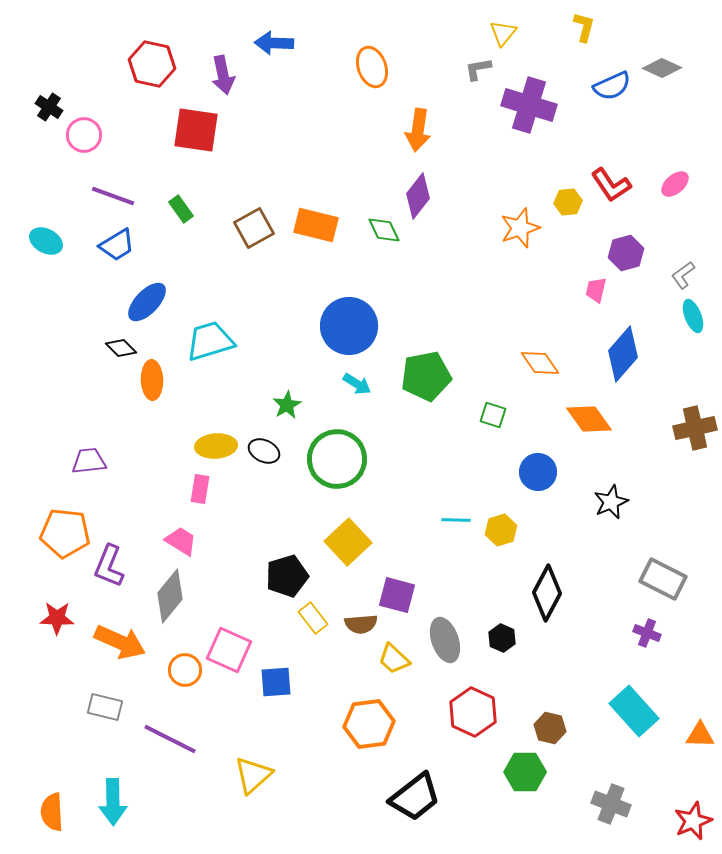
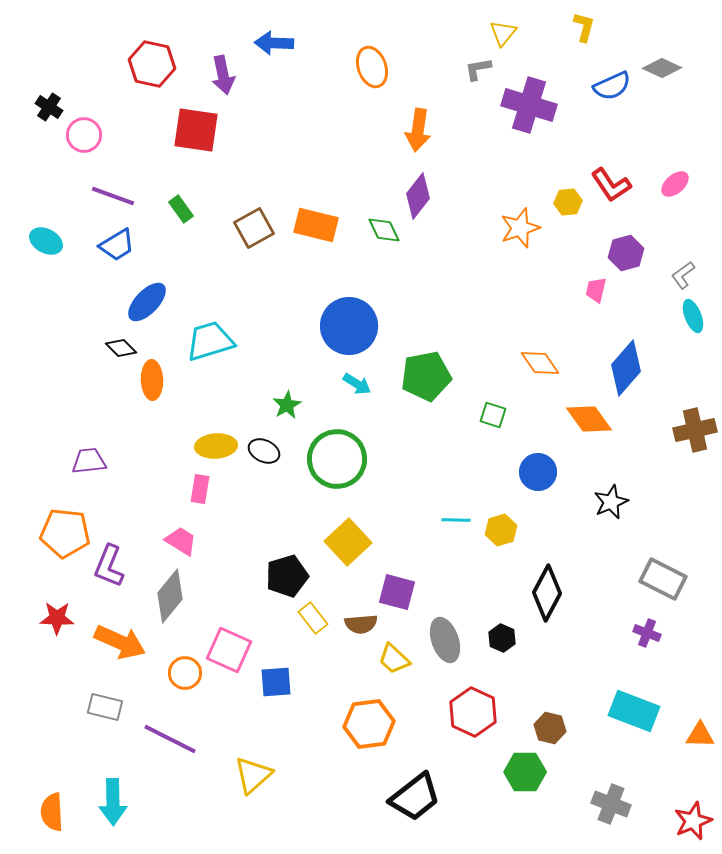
blue diamond at (623, 354): moved 3 px right, 14 px down
brown cross at (695, 428): moved 2 px down
purple square at (397, 595): moved 3 px up
orange circle at (185, 670): moved 3 px down
cyan rectangle at (634, 711): rotated 27 degrees counterclockwise
